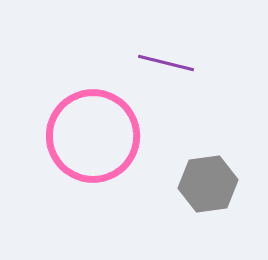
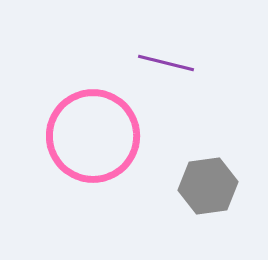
gray hexagon: moved 2 px down
